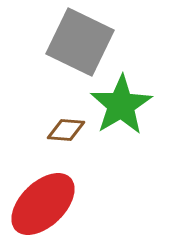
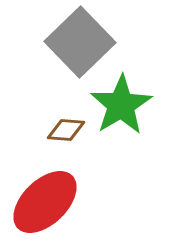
gray square: rotated 20 degrees clockwise
red ellipse: moved 2 px right, 2 px up
